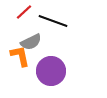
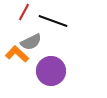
red line: rotated 18 degrees counterclockwise
orange L-shape: moved 3 px left, 2 px up; rotated 35 degrees counterclockwise
